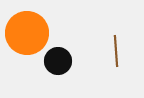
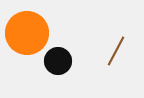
brown line: rotated 32 degrees clockwise
